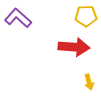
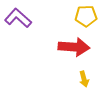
yellow arrow: moved 5 px left, 3 px up
